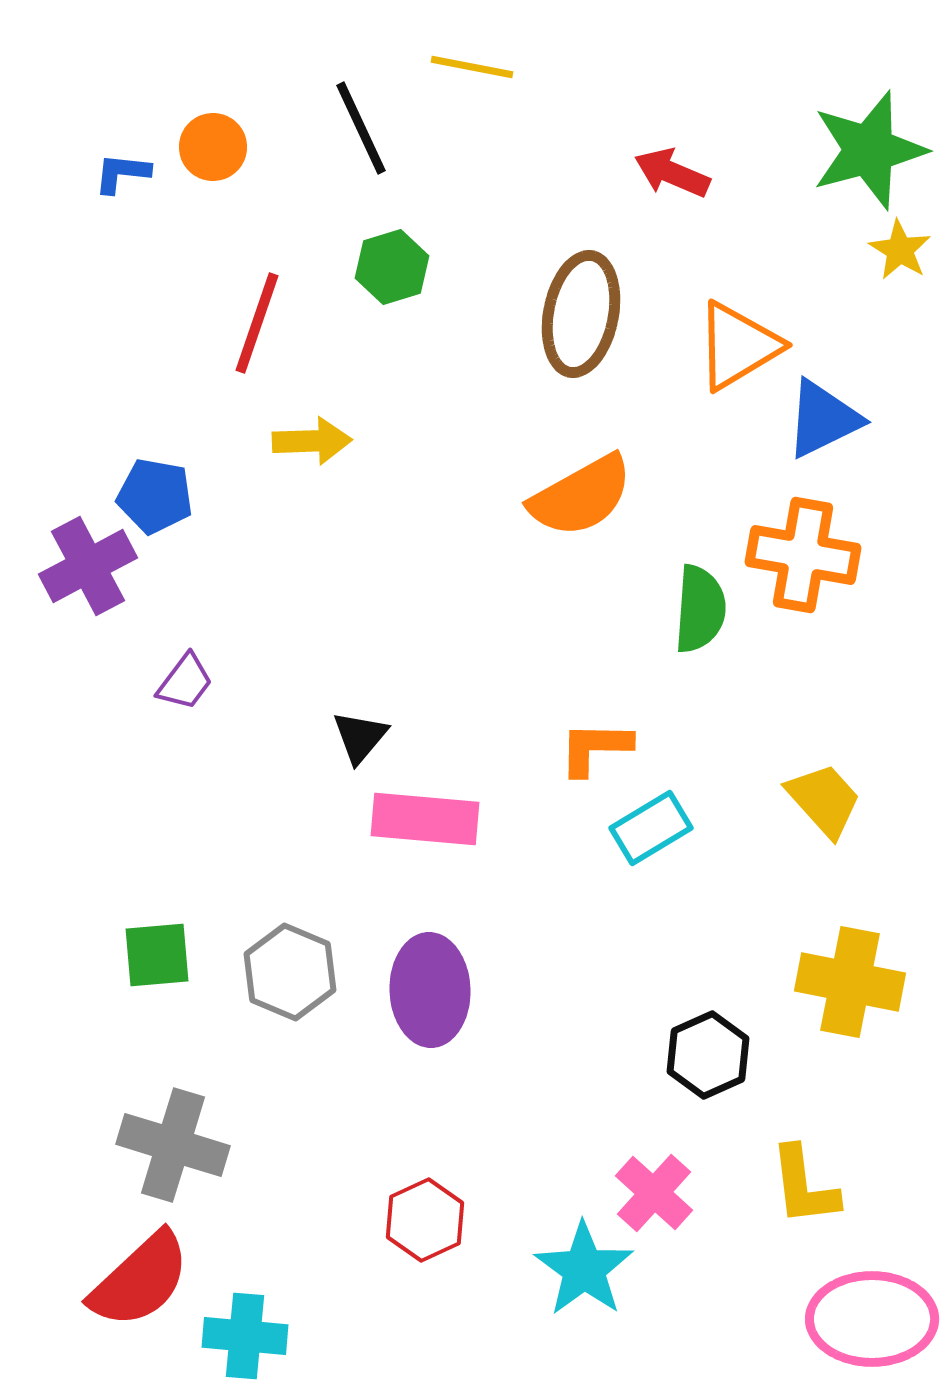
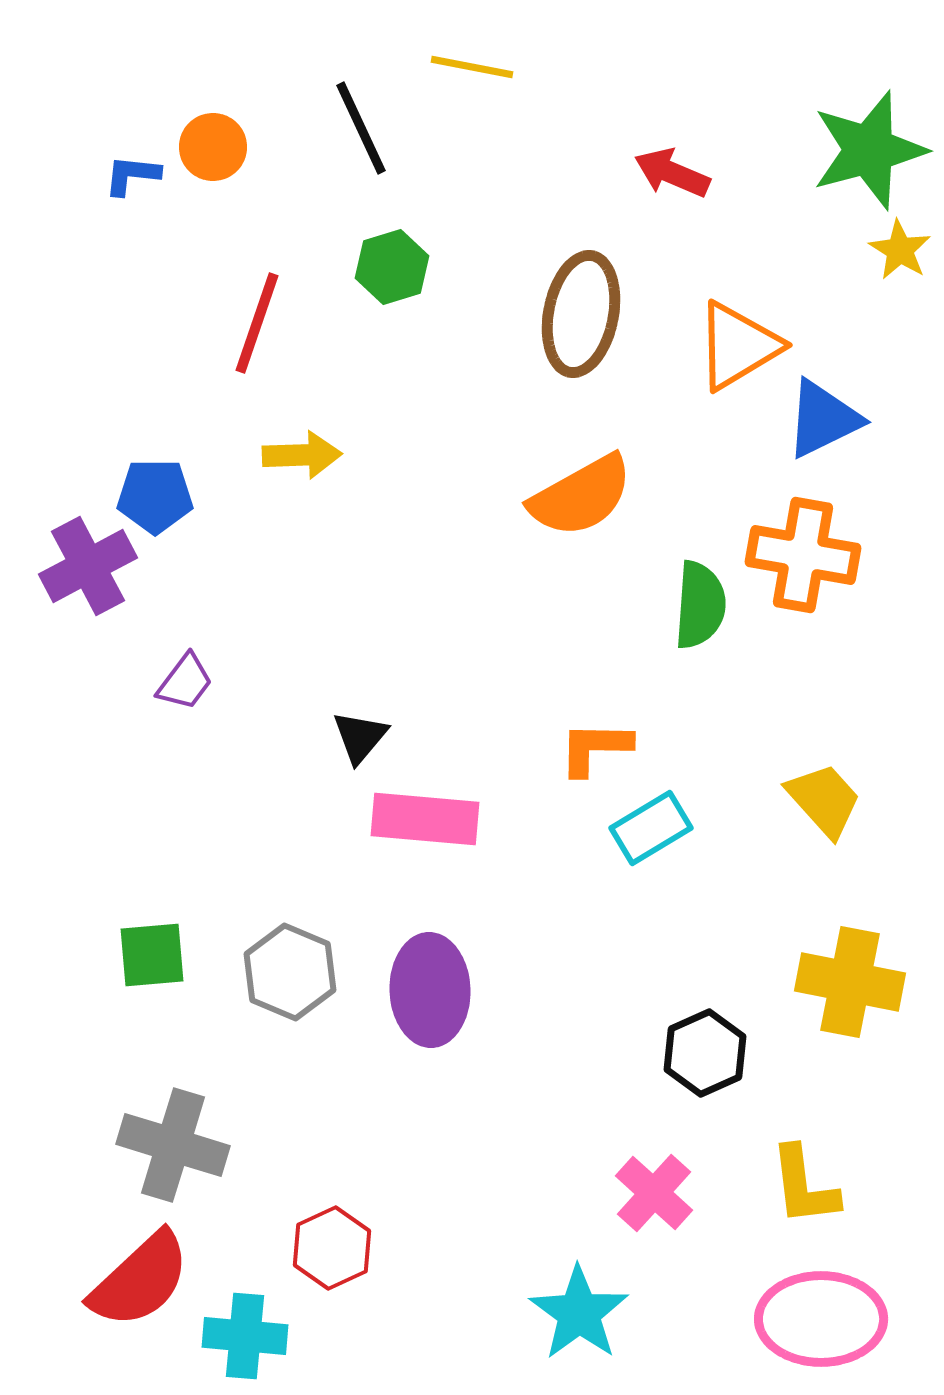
blue L-shape: moved 10 px right, 2 px down
yellow arrow: moved 10 px left, 14 px down
blue pentagon: rotated 10 degrees counterclockwise
green semicircle: moved 4 px up
green square: moved 5 px left
black hexagon: moved 3 px left, 2 px up
red hexagon: moved 93 px left, 28 px down
cyan star: moved 5 px left, 44 px down
pink ellipse: moved 51 px left
